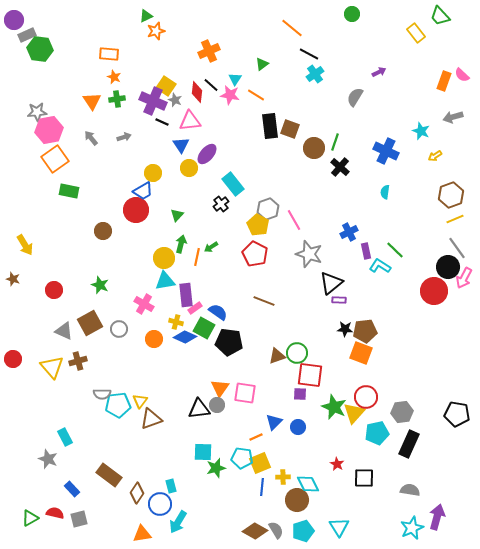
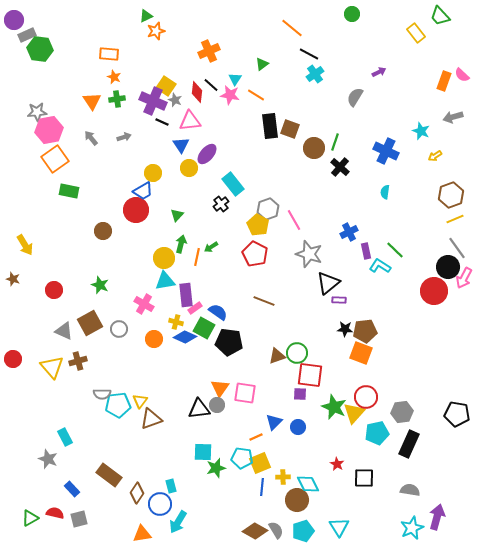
black triangle at (331, 283): moved 3 px left
